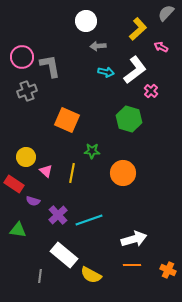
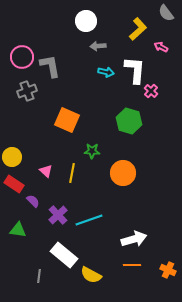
gray semicircle: rotated 78 degrees counterclockwise
white L-shape: rotated 48 degrees counterclockwise
green hexagon: moved 2 px down
yellow circle: moved 14 px left
purple semicircle: rotated 152 degrees counterclockwise
gray line: moved 1 px left
